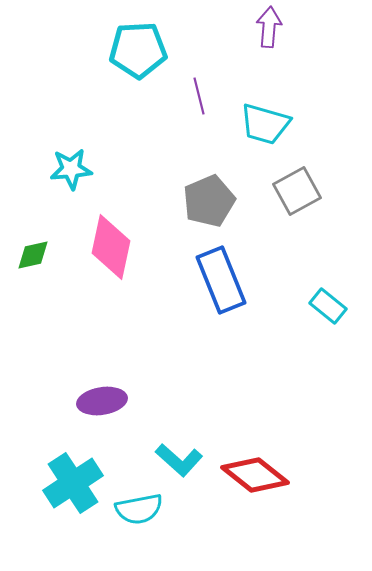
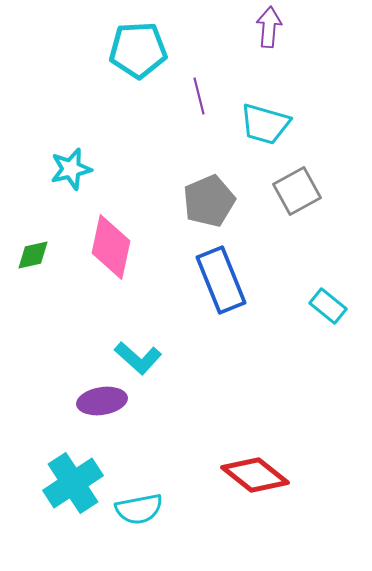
cyan star: rotated 9 degrees counterclockwise
cyan L-shape: moved 41 px left, 102 px up
